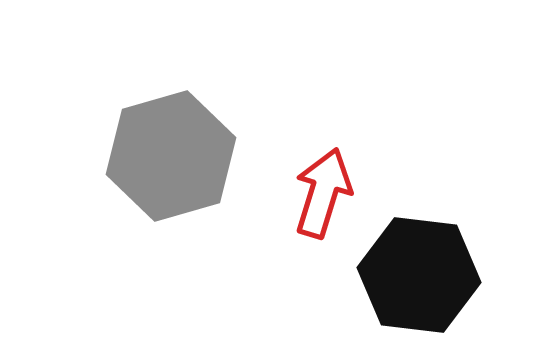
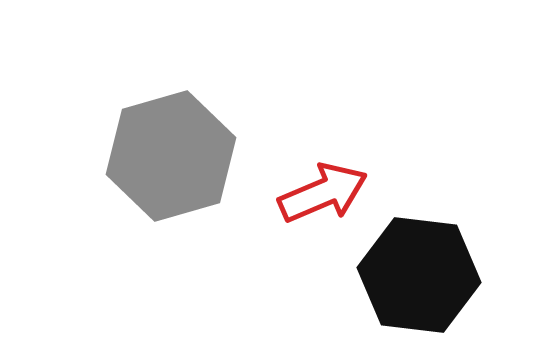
red arrow: rotated 50 degrees clockwise
